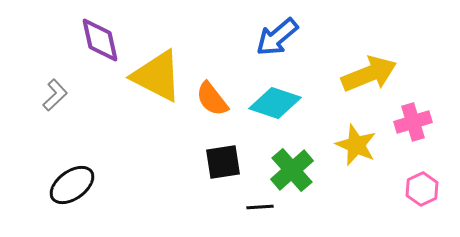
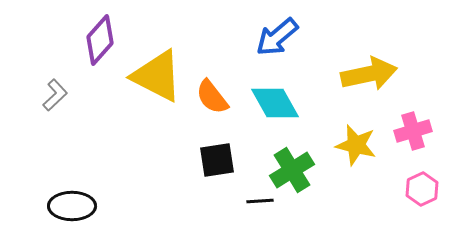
purple diamond: rotated 54 degrees clockwise
yellow arrow: rotated 10 degrees clockwise
orange semicircle: moved 2 px up
cyan diamond: rotated 42 degrees clockwise
pink cross: moved 9 px down
yellow star: rotated 9 degrees counterclockwise
black square: moved 6 px left, 2 px up
green cross: rotated 9 degrees clockwise
black ellipse: moved 21 px down; rotated 36 degrees clockwise
black line: moved 6 px up
